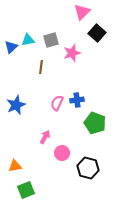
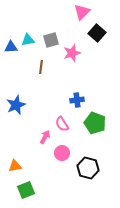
blue triangle: rotated 40 degrees clockwise
pink semicircle: moved 5 px right, 21 px down; rotated 56 degrees counterclockwise
